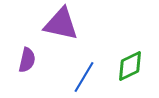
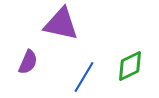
purple semicircle: moved 1 px right, 2 px down; rotated 10 degrees clockwise
